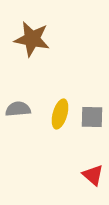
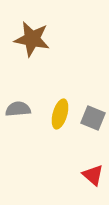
gray square: moved 1 px right, 1 px down; rotated 20 degrees clockwise
